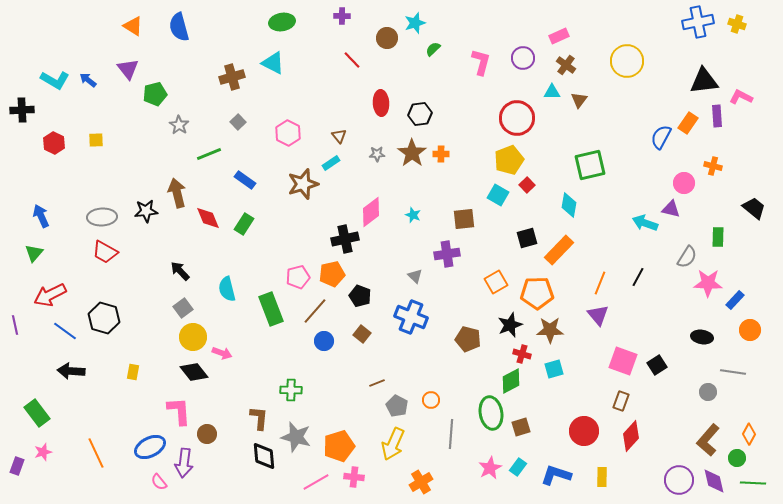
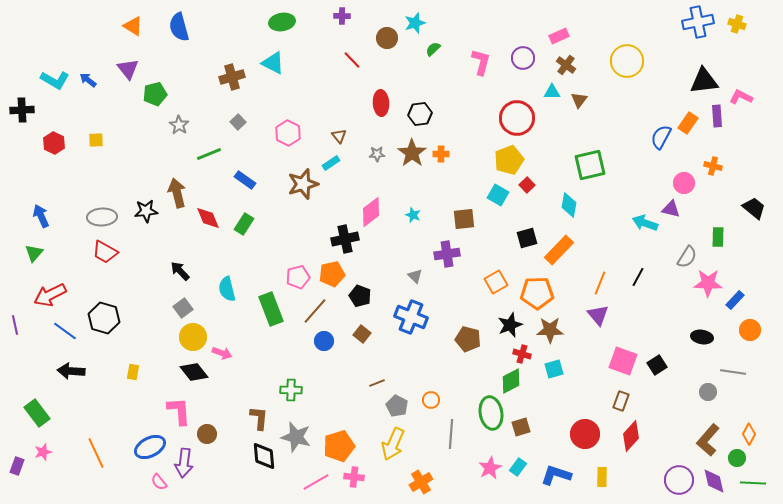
red circle at (584, 431): moved 1 px right, 3 px down
